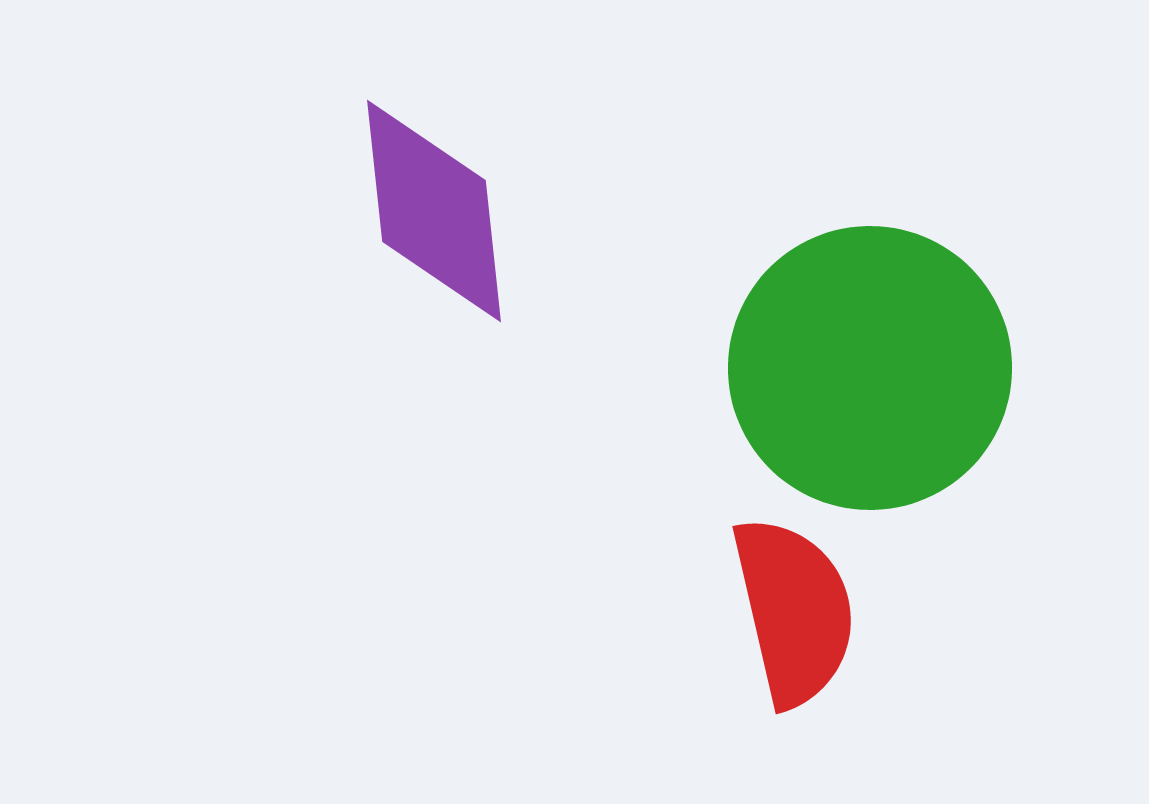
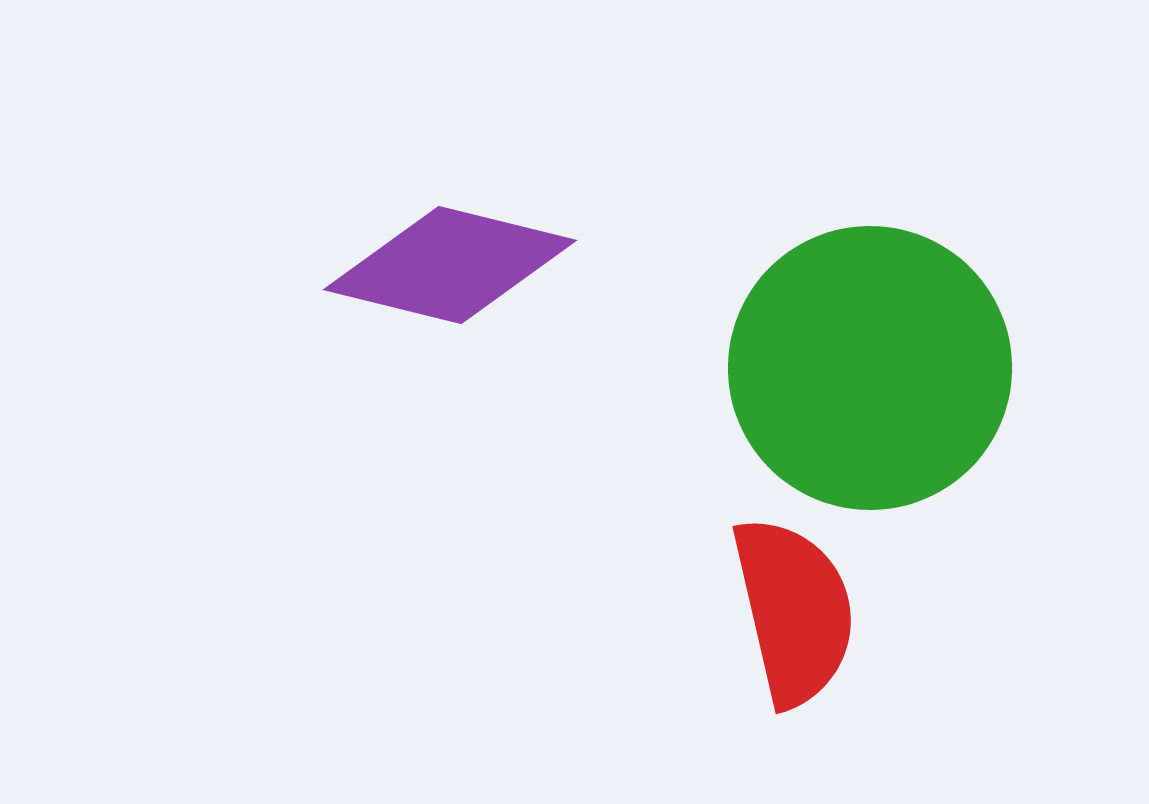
purple diamond: moved 16 px right, 54 px down; rotated 70 degrees counterclockwise
